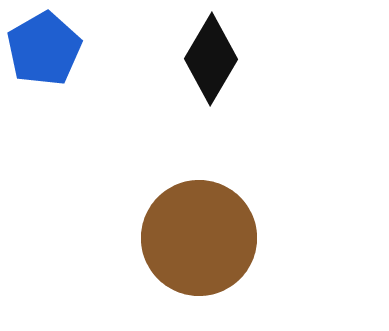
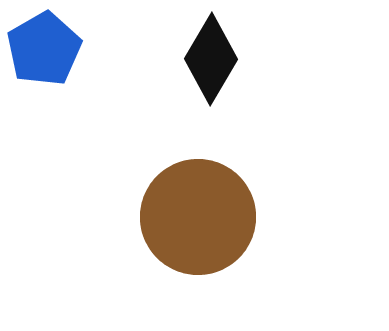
brown circle: moved 1 px left, 21 px up
